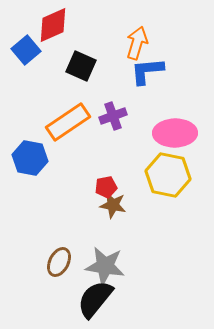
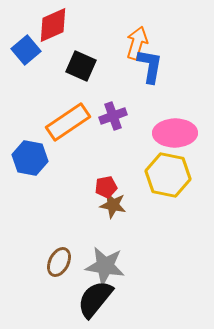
blue L-shape: moved 3 px right, 5 px up; rotated 105 degrees clockwise
